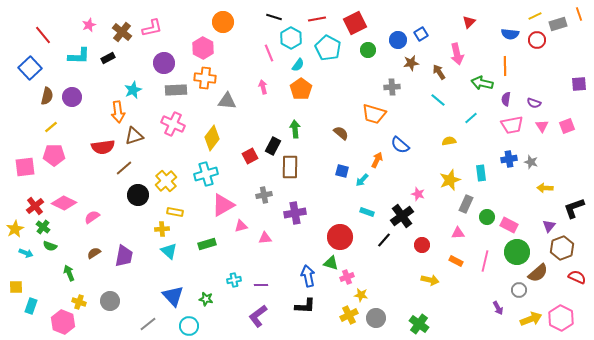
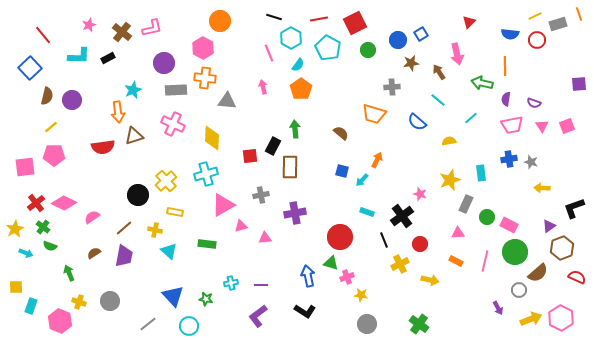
red line at (317, 19): moved 2 px right
orange circle at (223, 22): moved 3 px left, 1 px up
purple circle at (72, 97): moved 3 px down
yellow diamond at (212, 138): rotated 35 degrees counterclockwise
blue semicircle at (400, 145): moved 17 px right, 23 px up
red square at (250, 156): rotated 21 degrees clockwise
brown line at (124, 168): moved 60 px down
yellow arrow at (545, 188): moved 3 px left
pink star at (418, 194): moved 2 px right
gray cross at (264, 195): moved 3 px left
red cross at (35, 206): moved 1 px right, 3 px up
purple triangle at (549, 226): rotated 16 degrees clockwise
yellow cross at (162, 229): moved 7 px left, 1 px down; rotated 16 degrees clockwise
black line at (384, 240): rotated 63 degrees counterclockwise
green rectangle at (207, 244): rotated 24 degrees clockwise
red circle at (422, 245): moved 2 px left, 1 px up
green circle at (517, 252): moved 2 px left
cyan cross at (234, 280): moved 3 px left, 3 px down
black L-shape at (305, 306): moved 5 px down; rotated 30 degrees clockwise
yellow cross at (349, 315): moved 51 px right, 51 px up
gray circle at (376, 318): moved 9 px left, 6 px down
pink hexagon at (63, 322): moved 3 px left, 1 px up
